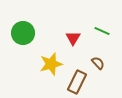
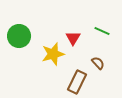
green circle: moved 4 px left, 3 px down
yellow star: moved 2 px right, 10 px up
